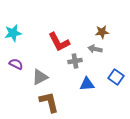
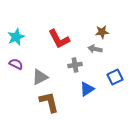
cyan star: moved 3 px right, 4 px down; rotated 12 degrees counterclockwise
red L-shape: moved 3 px up
gray cross: moved 4 px down
blue square: moved 1 px left; rotated 28 degrees clockwise
blue triangle: moved 5 px down; rotated 28 degrees counterclockwise
